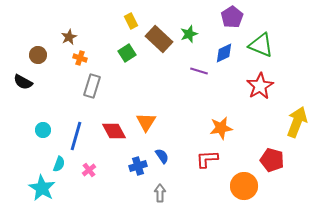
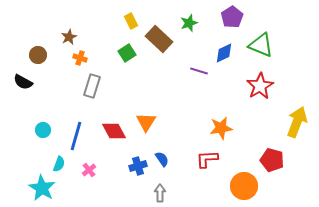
green star: moved 11 px up
blue semicircle: moved 3 px down
